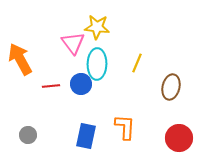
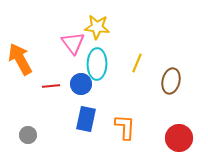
brown ellipse: moved 6 px up
blue rectangle: moved 17 px up
